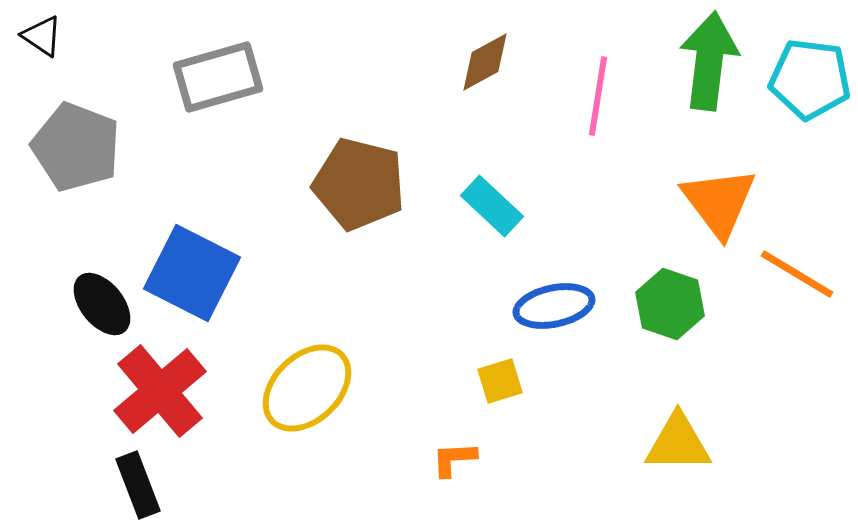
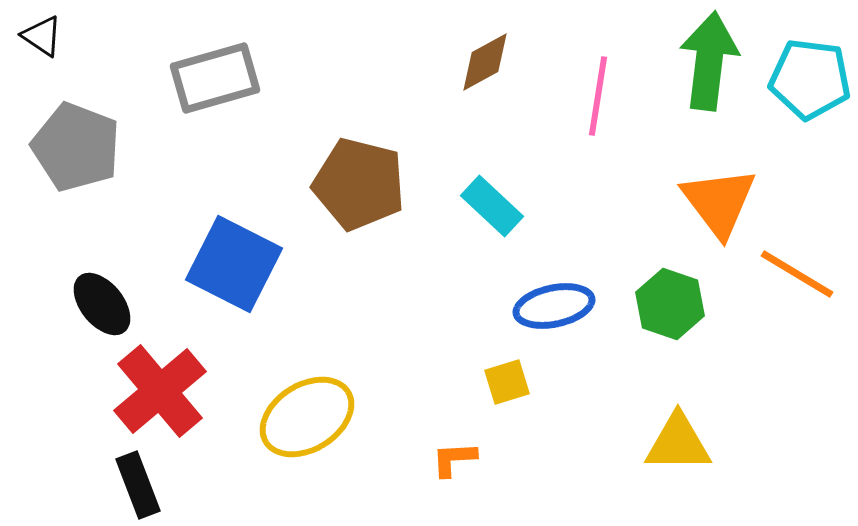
gray rectangle: moved 3 px left, 1 px down
blue square: moved 42 px right, 9 px up
yellow square: moved 7 px right, 1 px down
yellow ellipse: moved 29 px down; rotated 12 degrees clockwise
